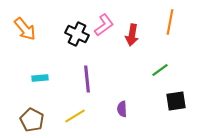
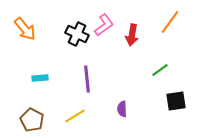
orange line: rotated 25 degrees clockwise
